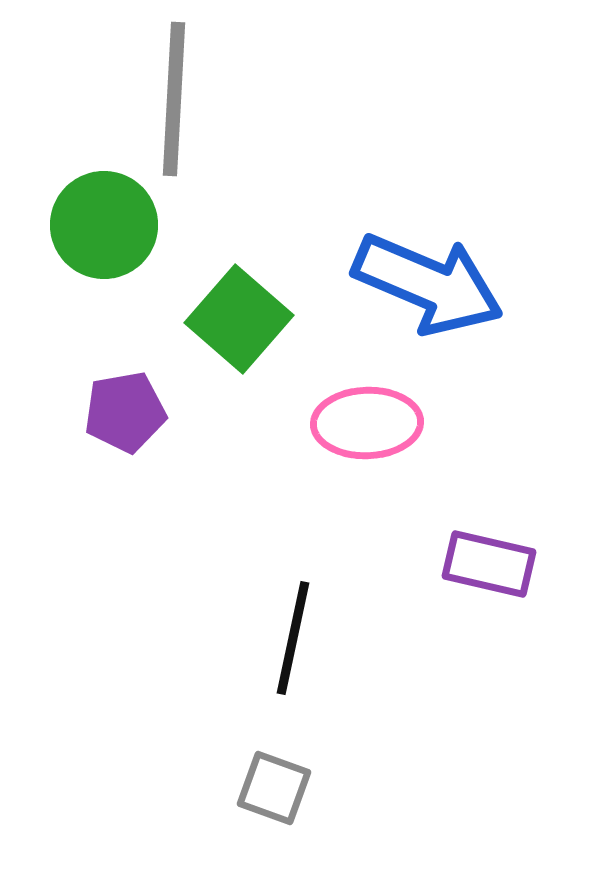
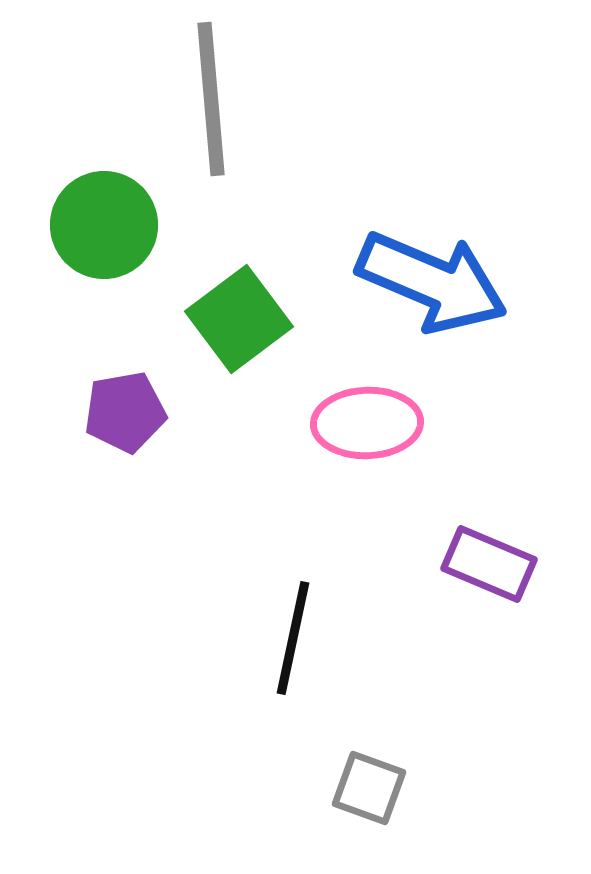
gray line: moved 37 px right; rotated 8 degrees counterclockwise
blue arrow: moved 4 px right, 2 px up
green square: rotated 12 degrees clockwise
purple rectangle: rotated 10 degrees clockwise
gray square: moved 95 px right
